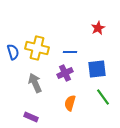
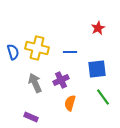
purple cross: moved 4 px left, 7 px down
